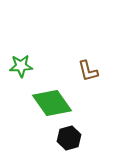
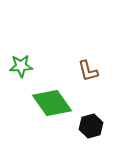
black hexagon: moved 22 px right, 12 px up
